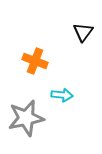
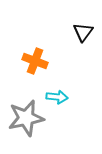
cyan arrow: moved 5 px left, 2 px down
